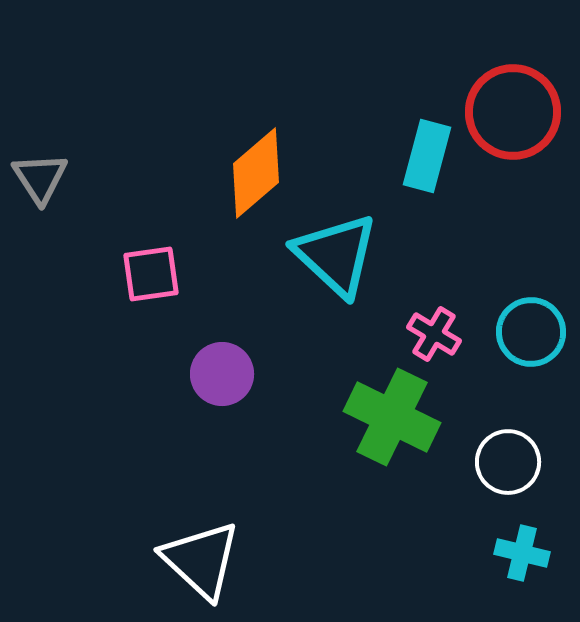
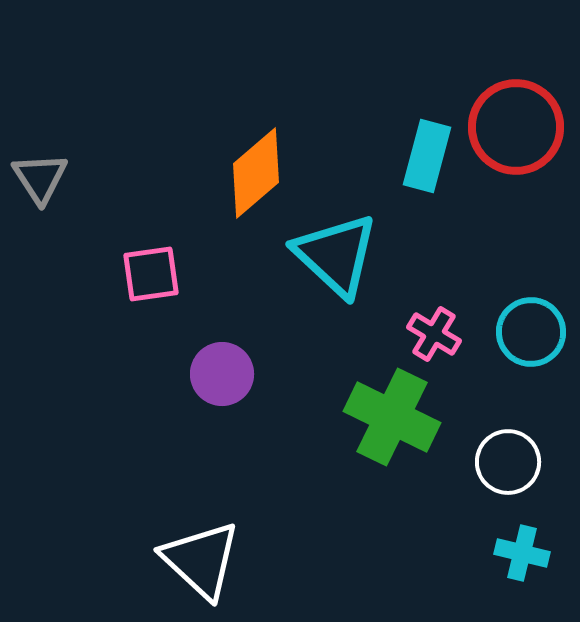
red circle: moved 3 px right, 15 px down
